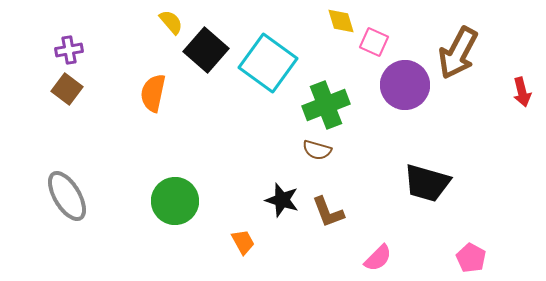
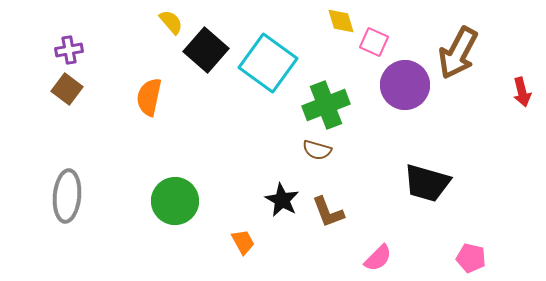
orange semicircle: moved 4 px left, 4 px down
gray ellipse: rotated 36 degrees clockwise
black star: rotated 12 degrees clockwise
pink pentagon: rotated 16 degrees counterclockwise
